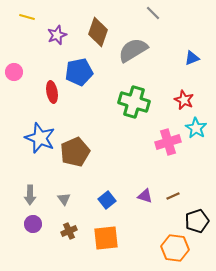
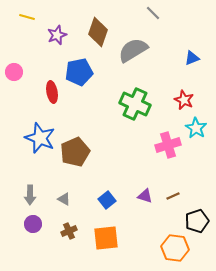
green cross: moved 1 px right, 2 px down; rotated 8 degrees clockwise
pink cross: moved 3 px down
gray triangle: rotated 24 degrees counterclockwise
